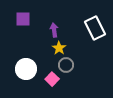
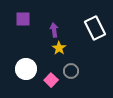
gray circle: moved 5 px right, 6 px down
pink square: moved 1 px left, 1 px down
